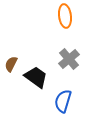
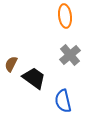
gray cross: moved 1 px right, 4 px up
black trapezoid: moved 2 px left, 1 px down
blue semicircle: rotated 30 degrees counterclockwise
